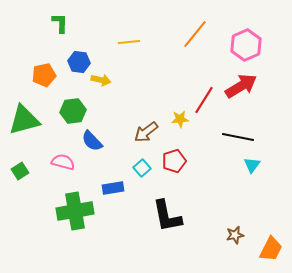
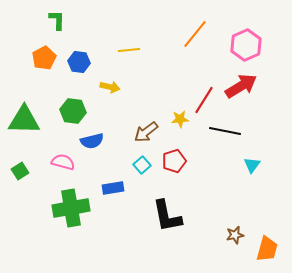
green L-shape: moved 3 px left, 3 px up
yellow line: moved 8 px down
orange pentagon: moved 17 px up; rotated 15 degrees counterclockwise
yellow arrow: moved 9 px right, 7 px down
green hexagon: rotated 15 degrees clockwise
green triangle: rotated 16 degrees clockwise
black line: moved 13 px left, 6 px up
blue semicircle: rotated 60 degrees counterclockwise
cyan square: moved 3 px up
green cross: moved 4 px left, 3 px up
orange trapezoid: moved 4 px left; rotated 12 degrees counterclockwise
